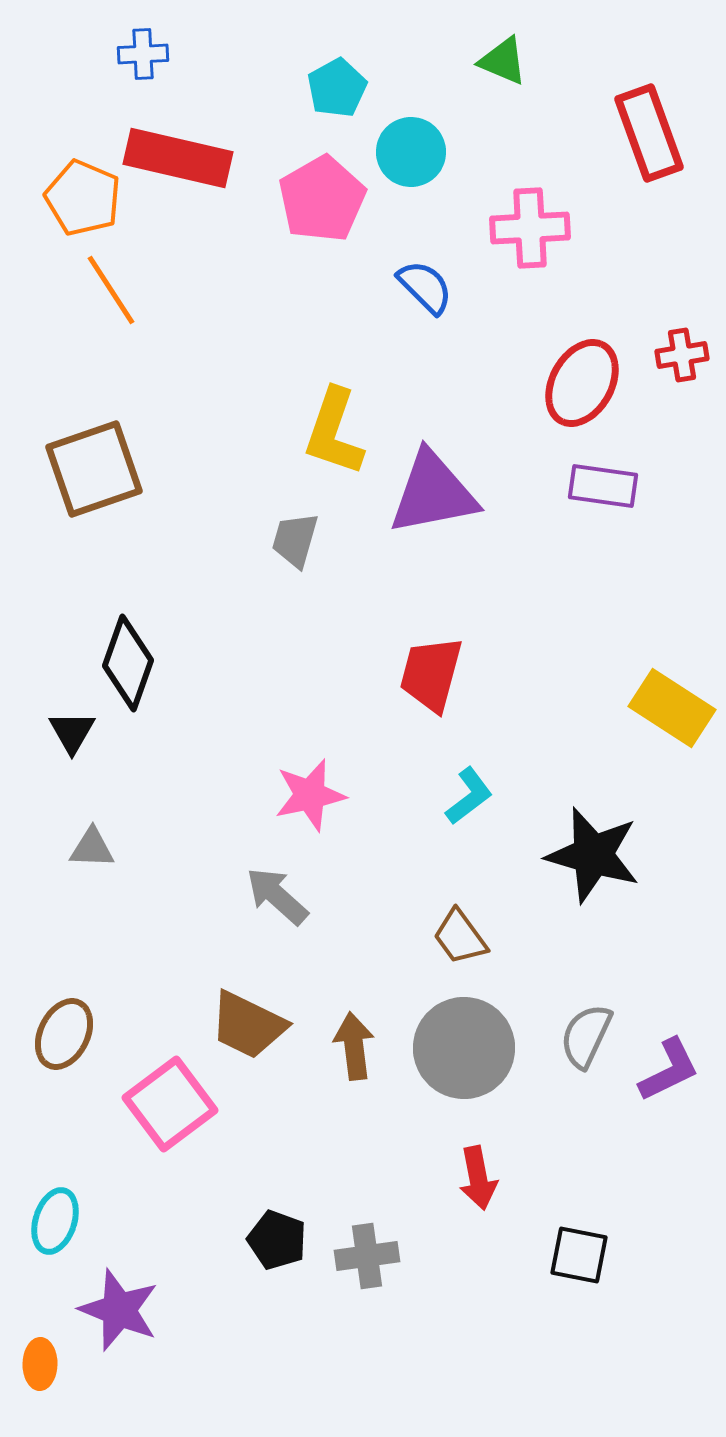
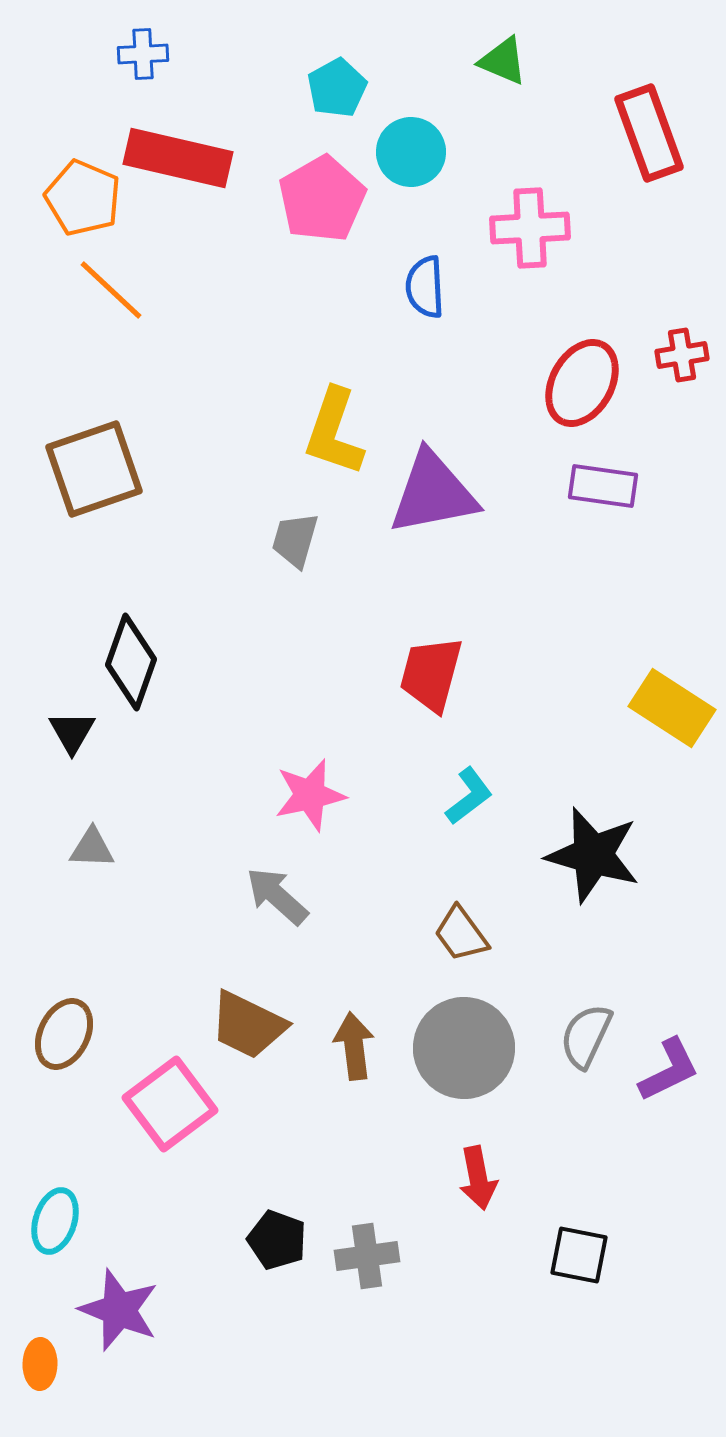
blue semicircle at (425, 287): rotated 138 degrees counterclockwise
orange line at (111, 290): rotated 14 degrees counterclockwise
black diamond at (128, 663): moved 3 px right, 1 px up
brown trapezoid at (460, 937): moved 1 px right, 3 px up
